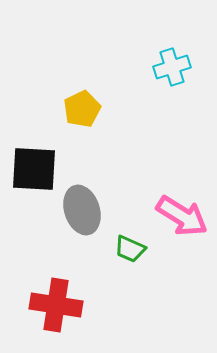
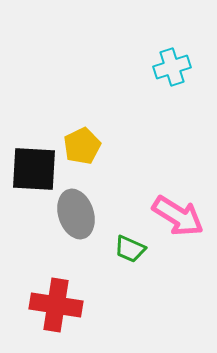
yellow pentagon: moved 37 px down
gray ellipse: moved 6 px left, 4 px down
pink arrow: moved 4 px left
